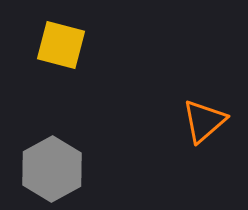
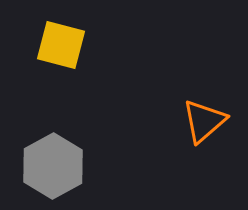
gray hexagon: moved 1 px right, 3 px up
